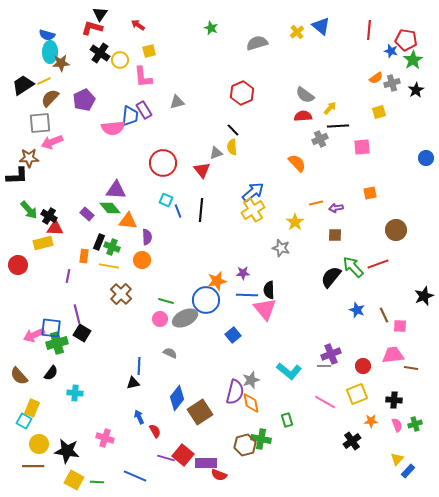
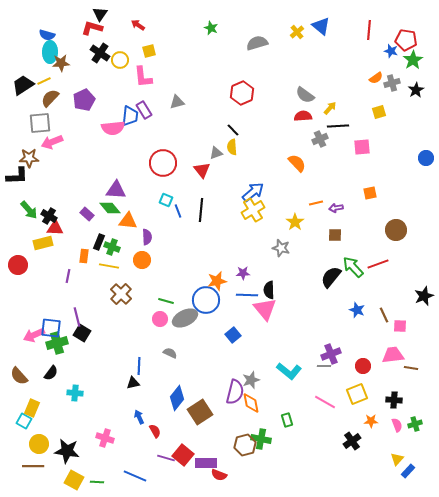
purple line at (77, 314): moved 3 px down
